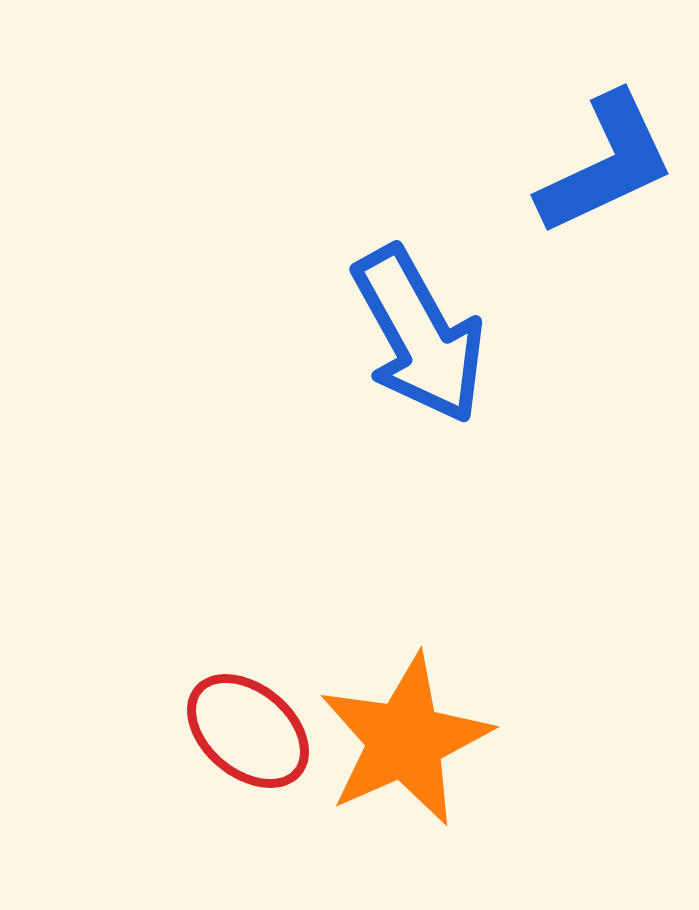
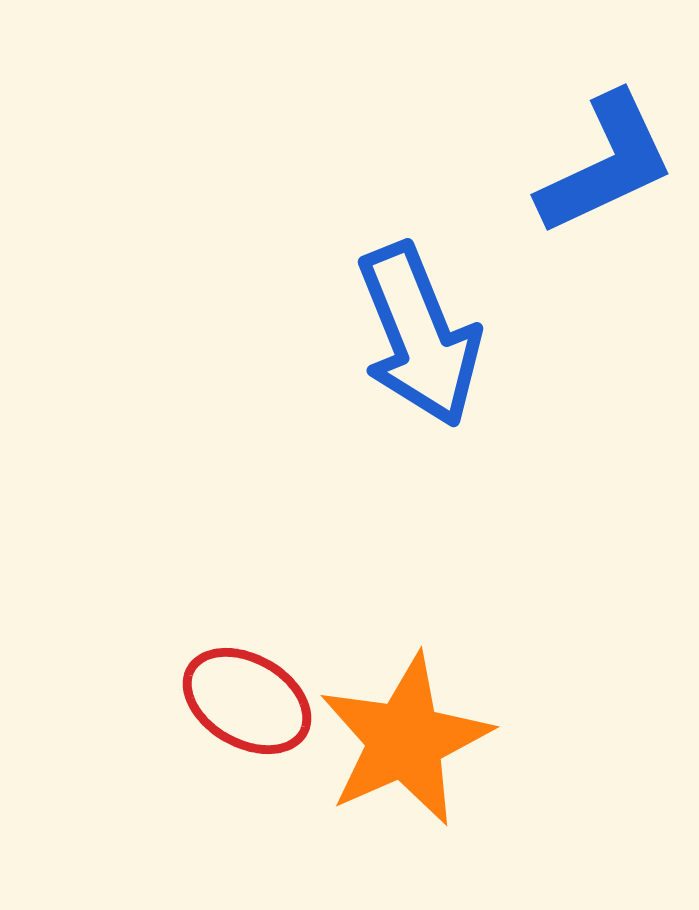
blue arrow: rotated 7 degrees clockwise
red ellipse: moved 1 px left, 30 px up; rotated 10 degrees counterclockwise
